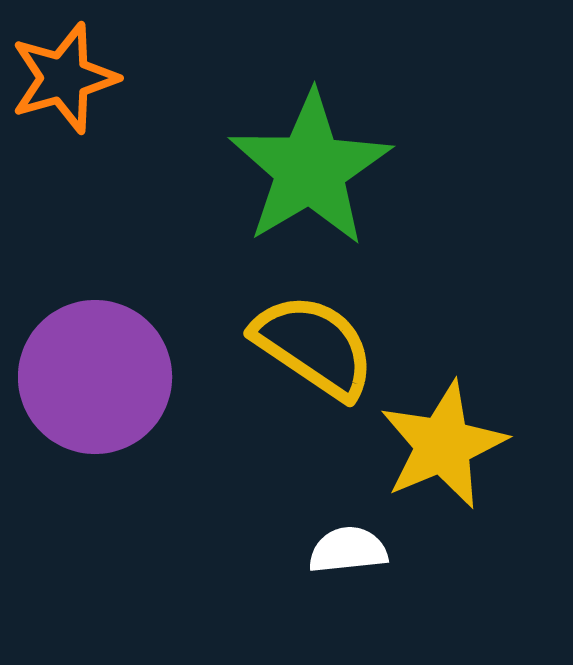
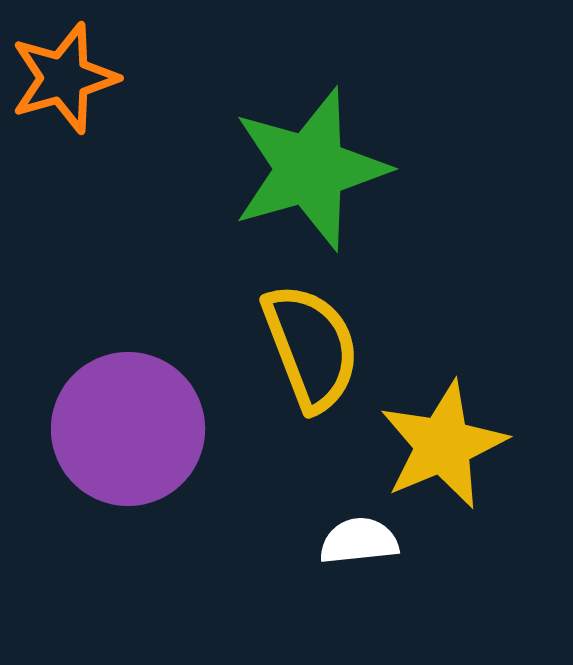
green star: rotated 15 degrees clockwise
yellow semicircle: moved 3 px left, 1 px down; rotated 35 degrees clockwise
purple circle: moved 33 px right, 52 px down
white semicircle: moved 11 px right, 9 px up
